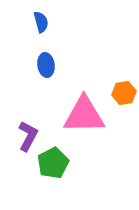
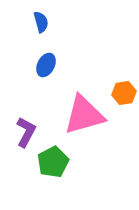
blue ellipse: rotated 35 degrees clockwise
pink triangle: rotated 15 degrees counterclockwise
purple L-shape: moved 2 px left, 4 px up
green pentagon: moved 1 px up
